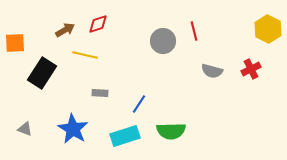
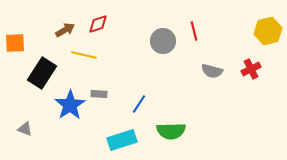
yellow hexagon: moved 2 px down; rotated 20 degrees clockwise
yellow line: moved 1 px left
gray rectangle: moved 1 px left, 1 px down
blue star: moved 3 px left, 24 px up; rotated 8 degrees clockwise
cyan rectangle: moved 3 px left, 4 px down
